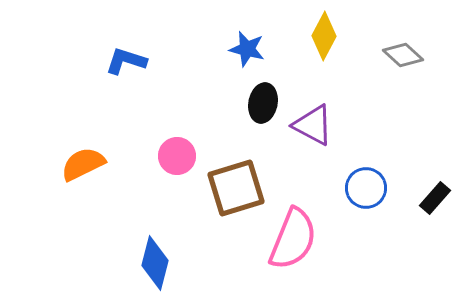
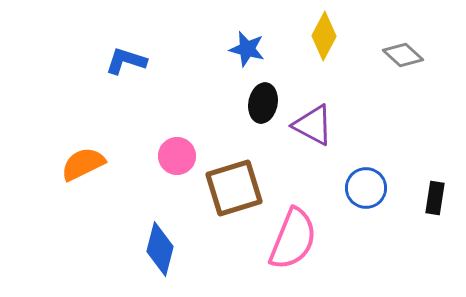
brown square: moved 2 px left
black rectangle: rotated 32 degrees counterclockwise
blue diamond: moved 5 px right, 14 px up
